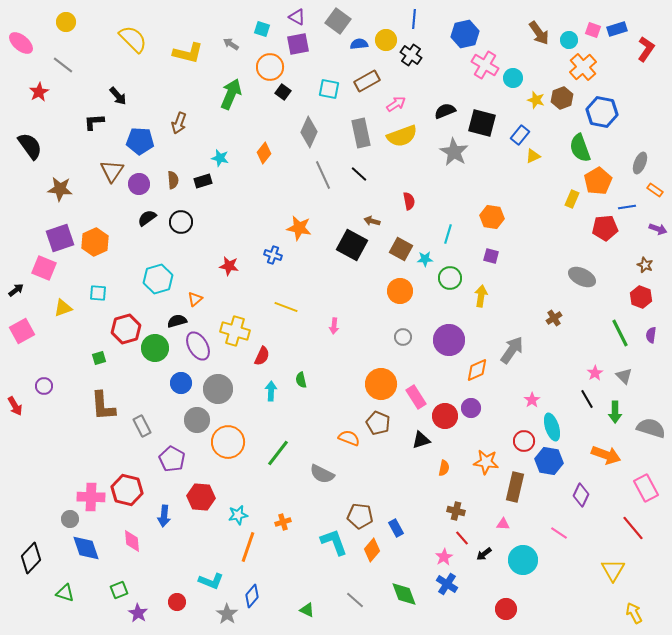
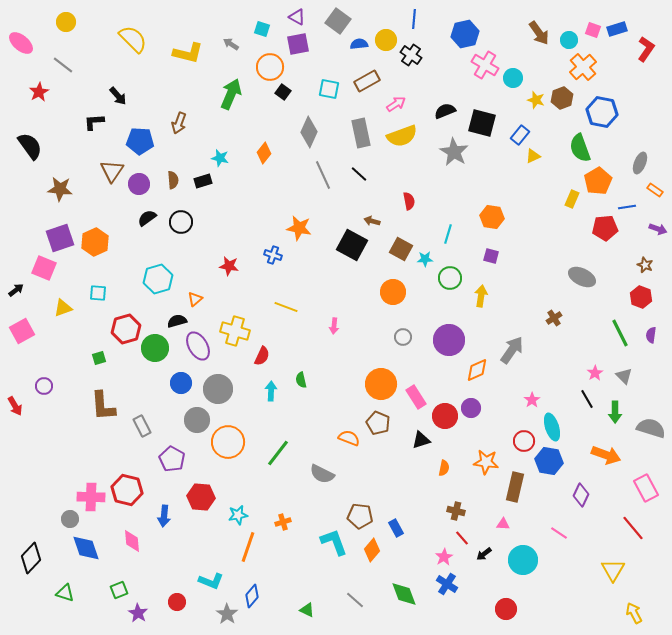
orange circle at (400, 291): moved 7 px left, 1 px down
